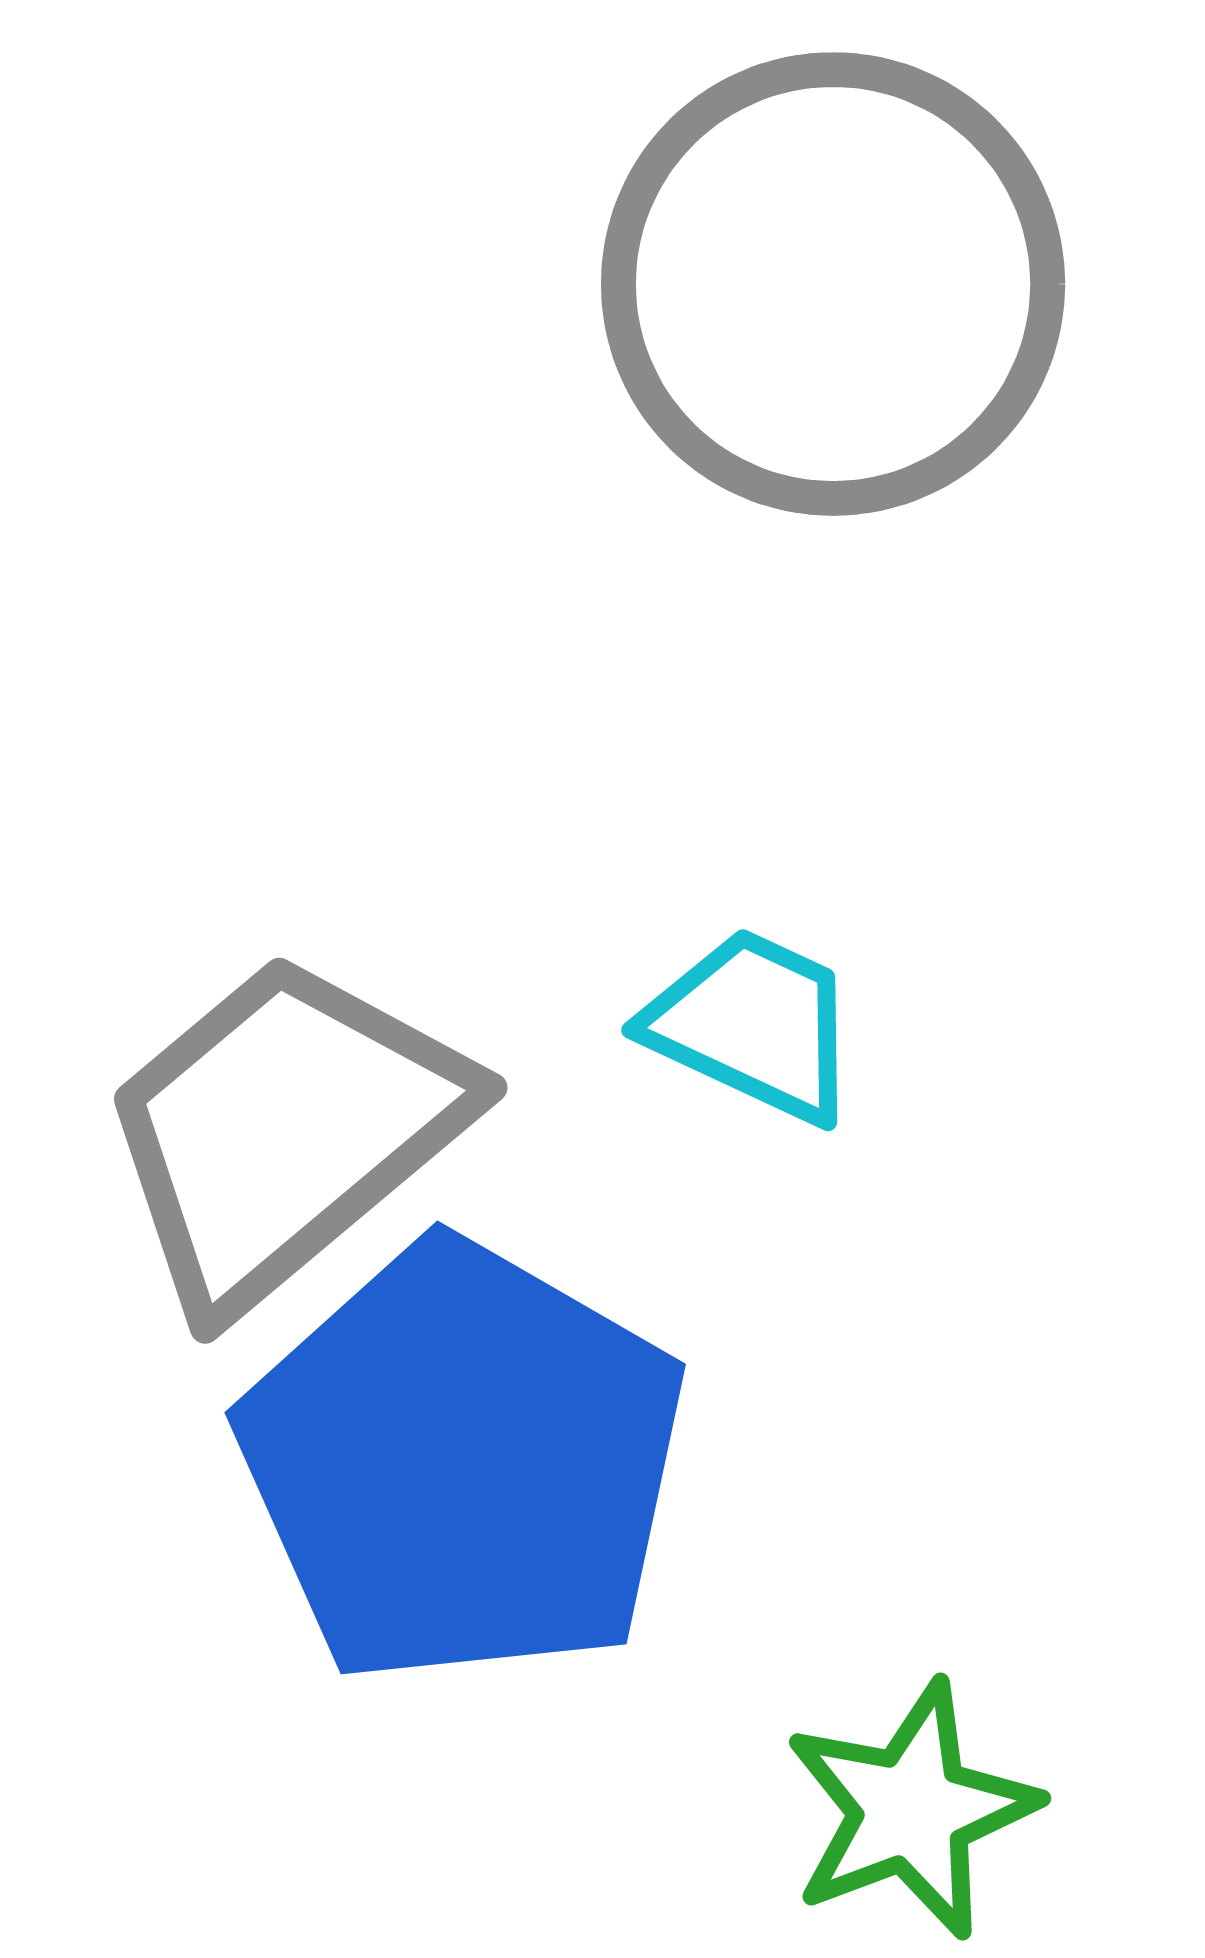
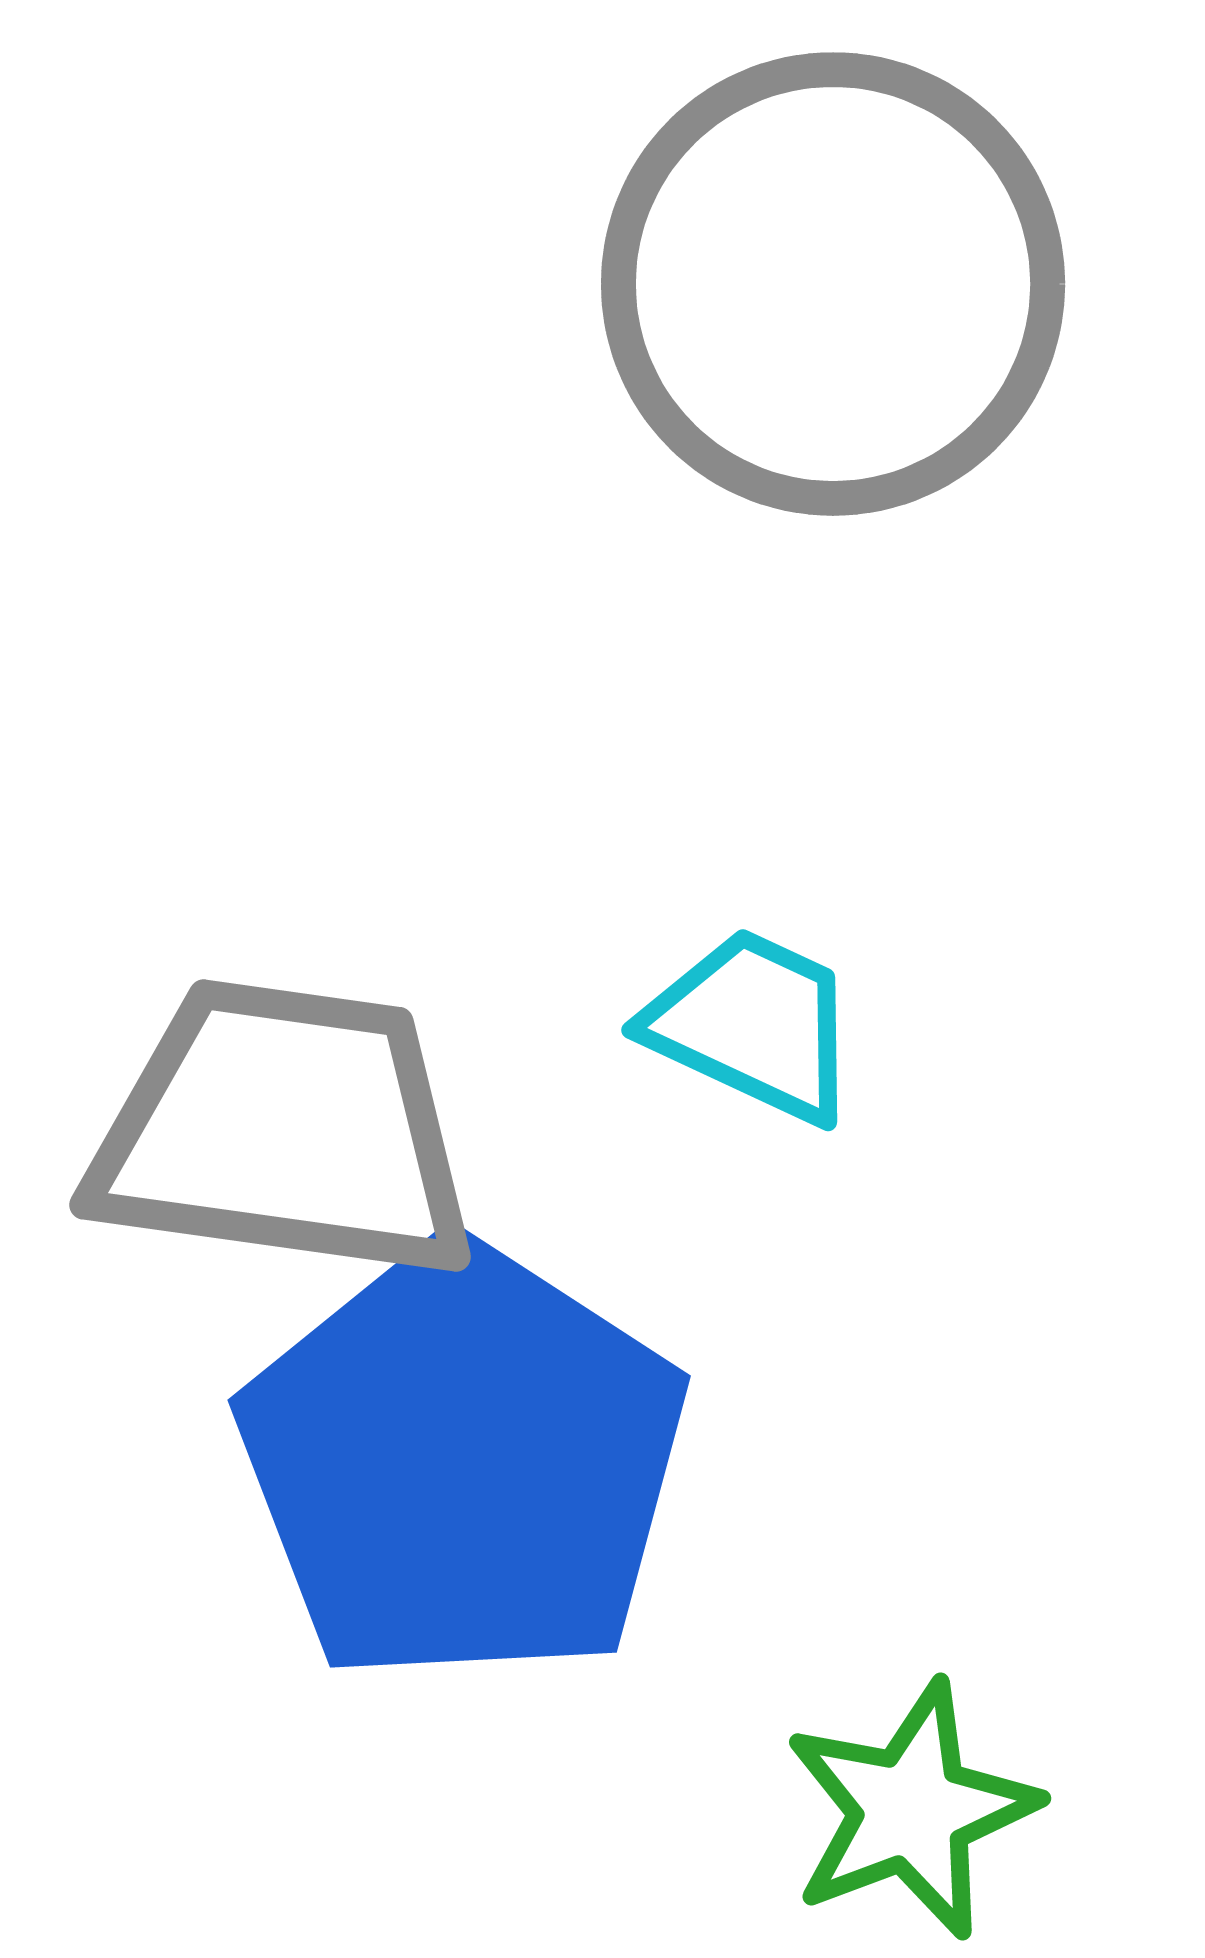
gray trapezoid: rotated 48 degrees clockwise
blue pentagon: rotated 3 degrees clockwise
